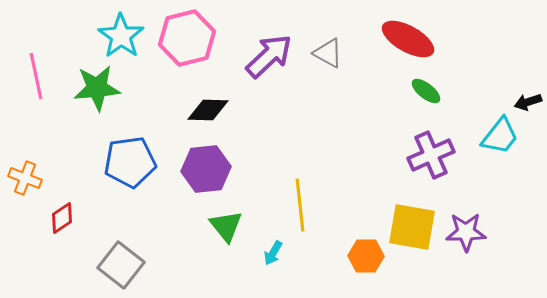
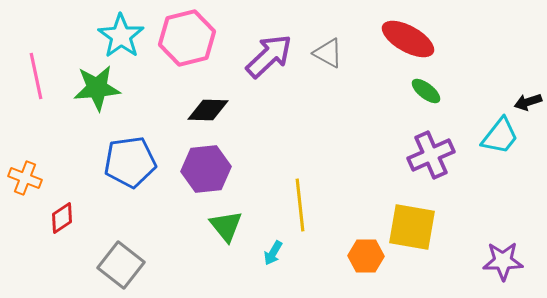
purple star: moved 37 px right, 29 px down
